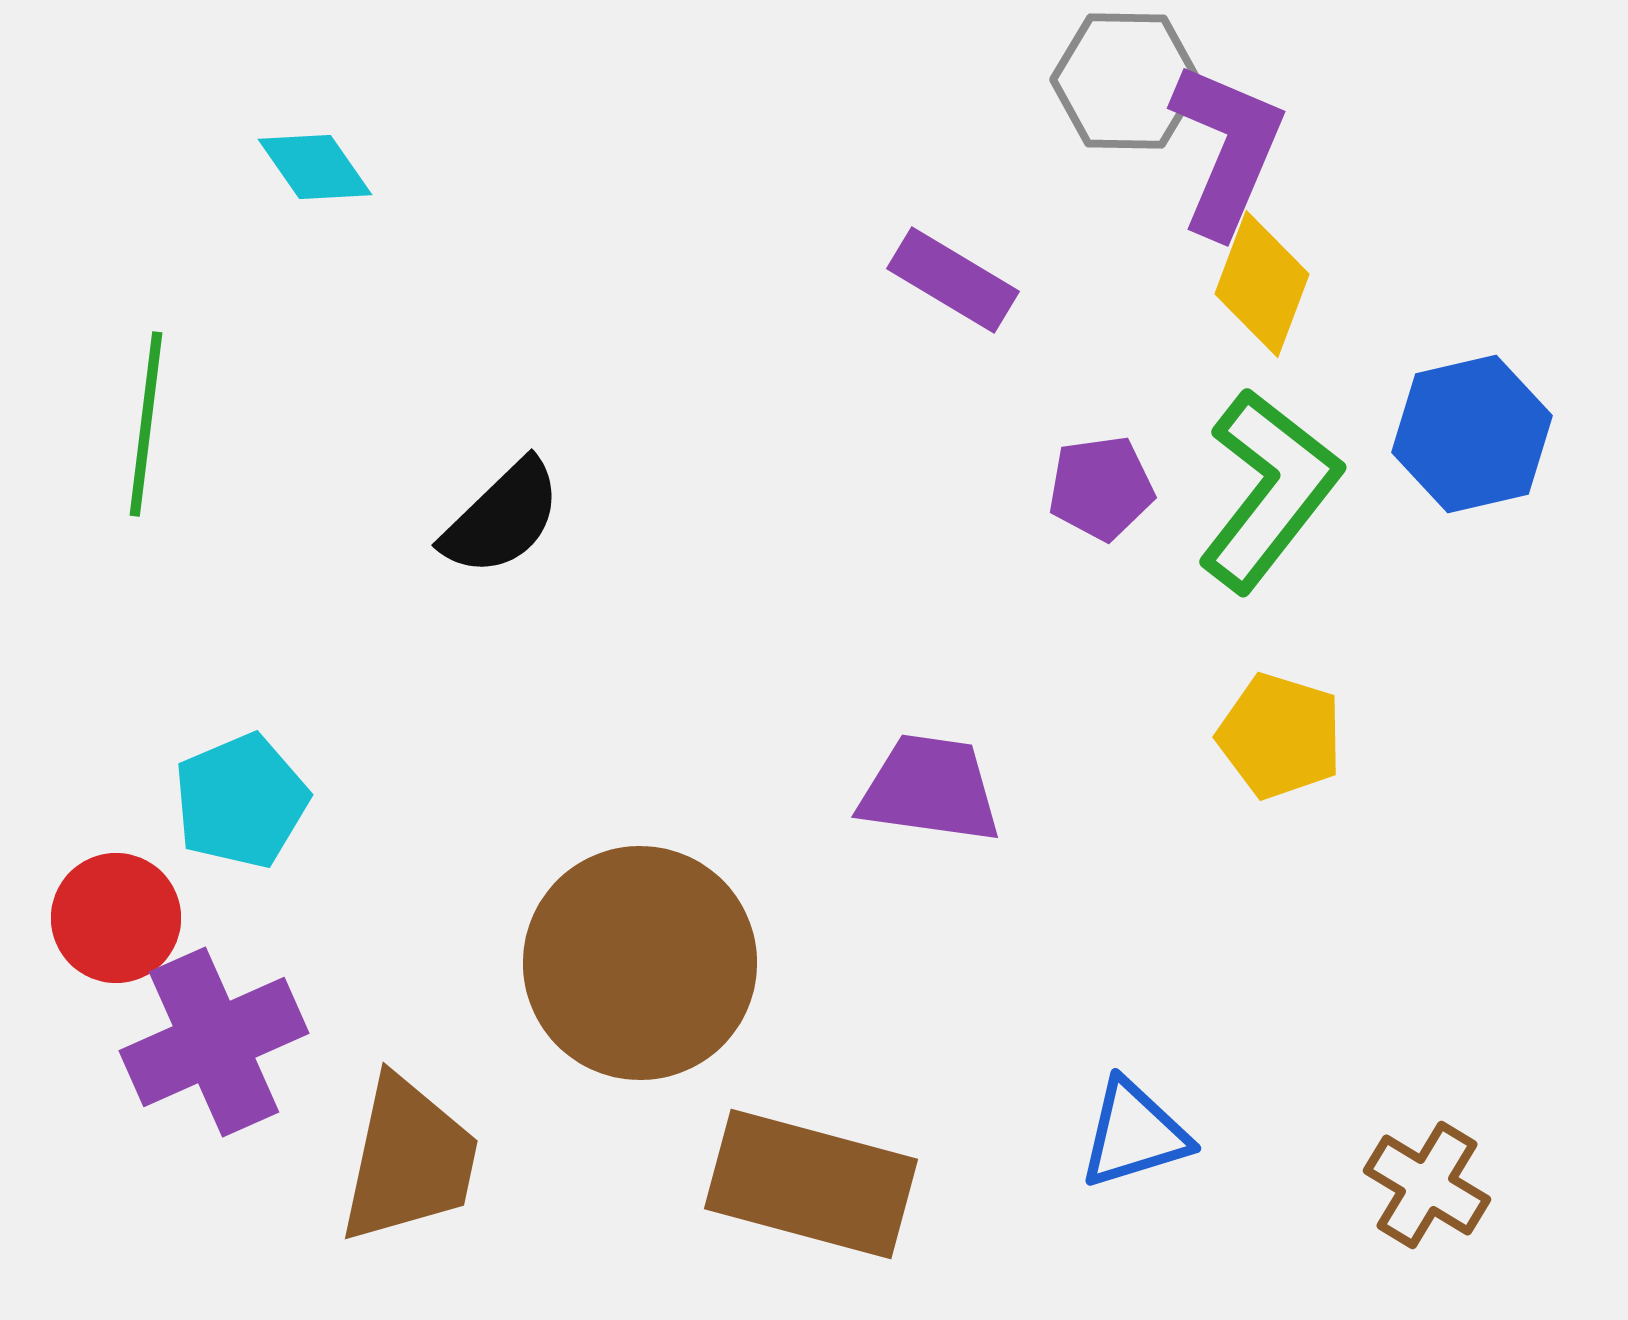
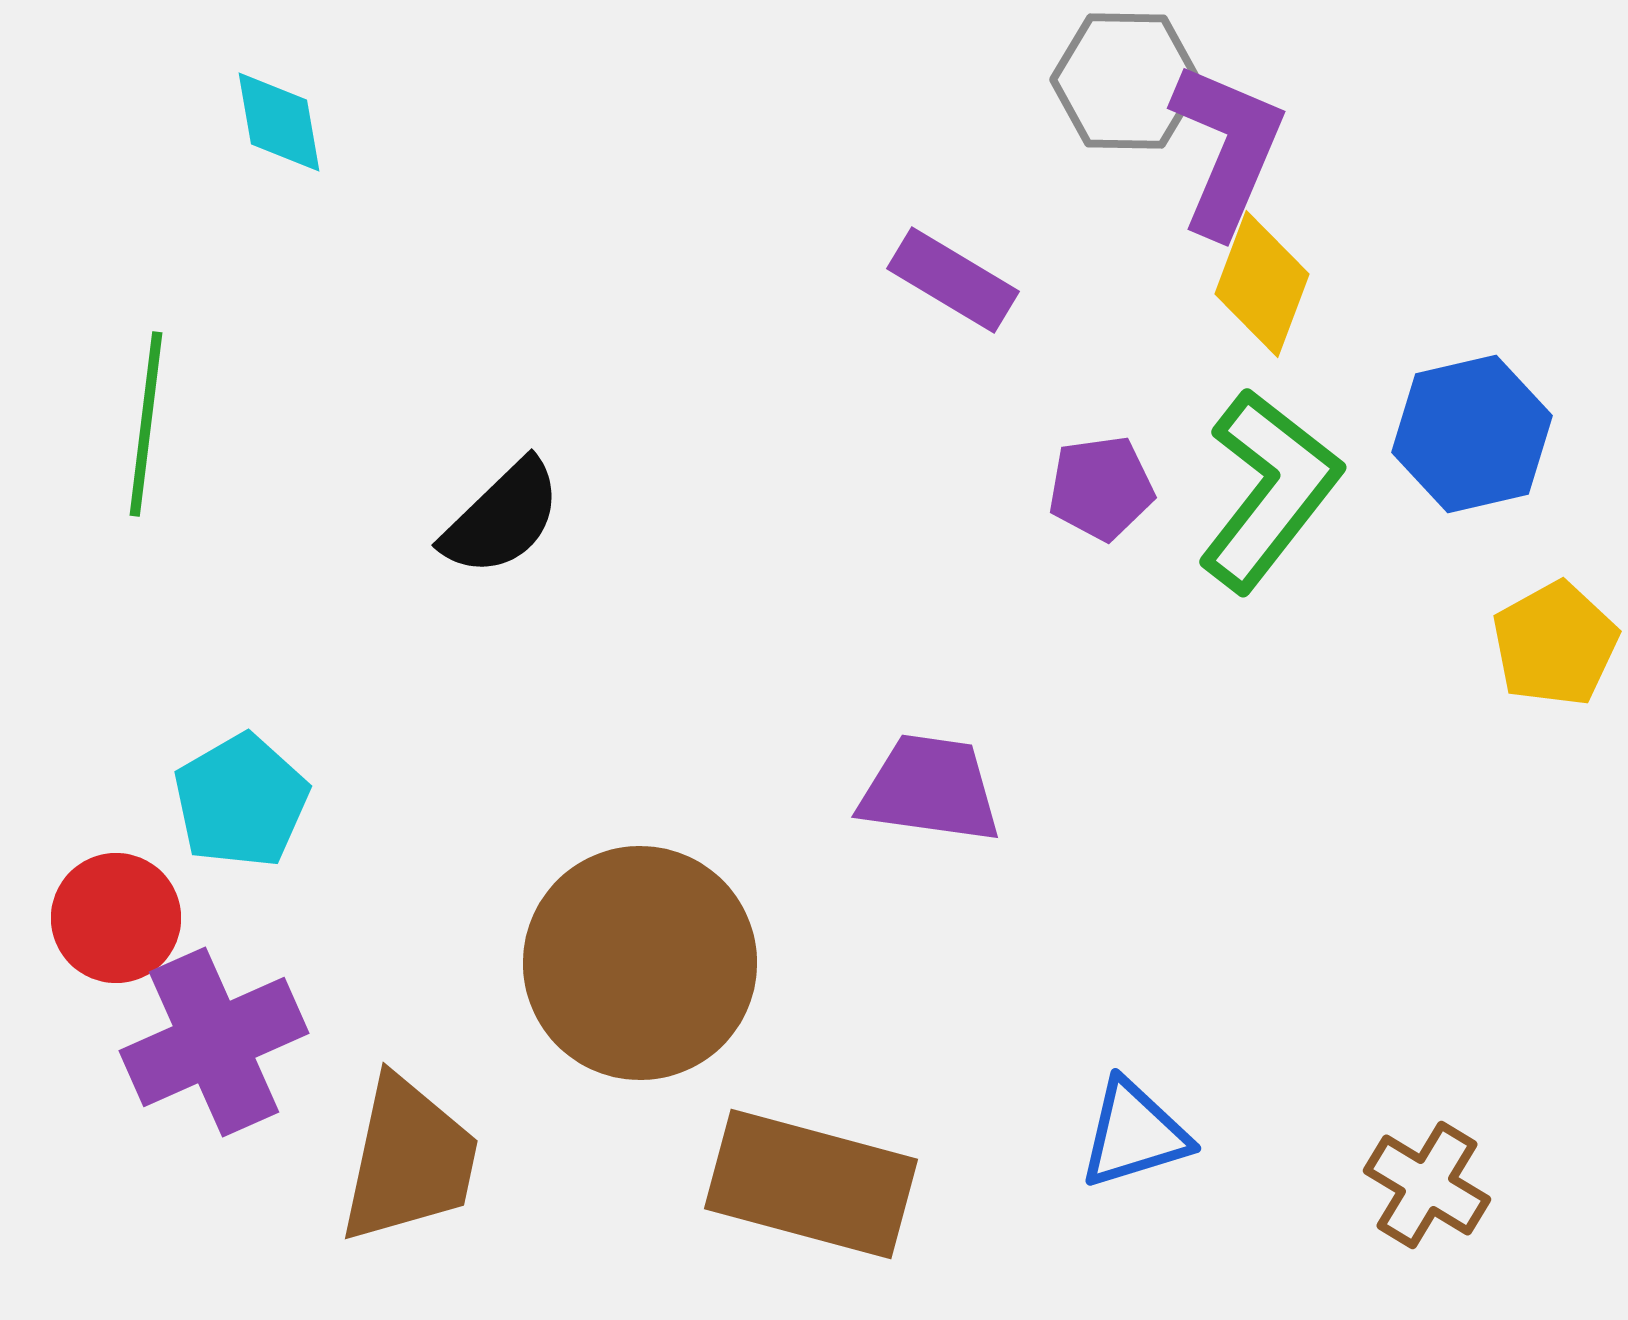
cyan diamond: moved 36 px left, 45 px up; rotated 25 degrees clockwise
yellow pentagon: moved 275 px right, 92 px up; rotated 26 degrees clockwise
cyan pentagon: rotated 7 degrees counterclockwise
